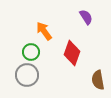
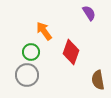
purple semicircle: moved 3 px right, 4 px up
red diamond: moved 1 px left, 1 px up
